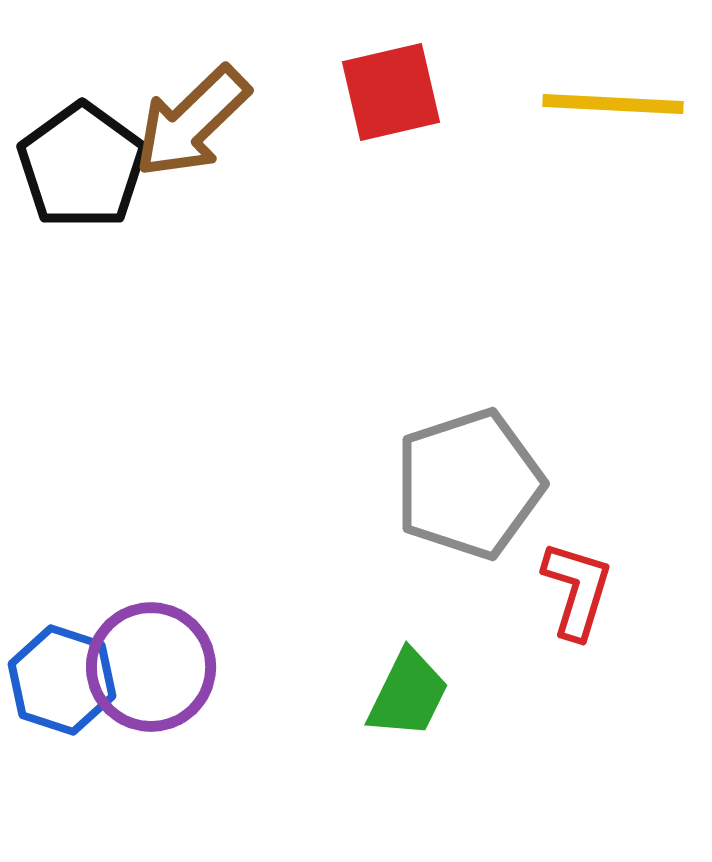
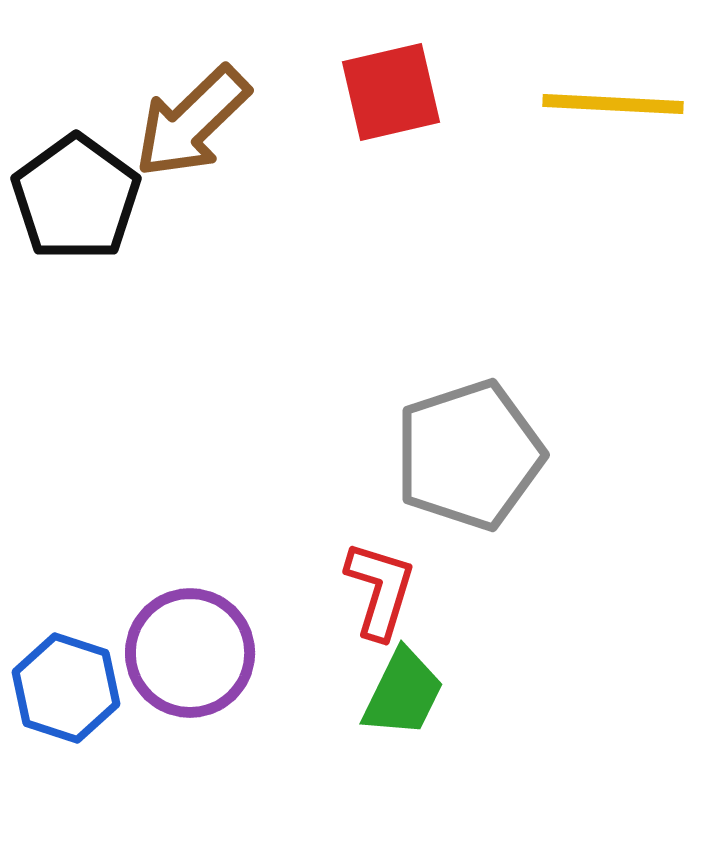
black pentagon: moved 6 px left, 32 px down
gray pentagon: moved 29 px up
red L-shape: moved 197 px left
purple circle: moved 39 px right, 14 px up
blue hexagon: moved 4 px right, 8 px down
green trapezoid: moved 5 px left, 1 px up
